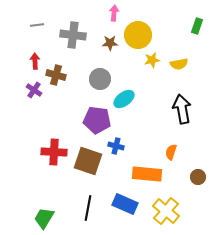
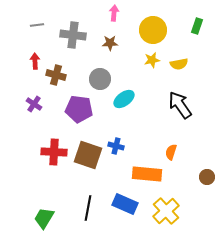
yellow circle: moved 15 px right, 5 px up
purple cross: moved 14 px down
black arrow: moved 2 px left, 4 px up; rotated 24 degrees counterclockwise
purple pentagon: moved 18 px left, 11 px up
brown square: moved 6 px up
brown circle: moved 9 px right
yellow cross: rotated 8 degrees clockwise
